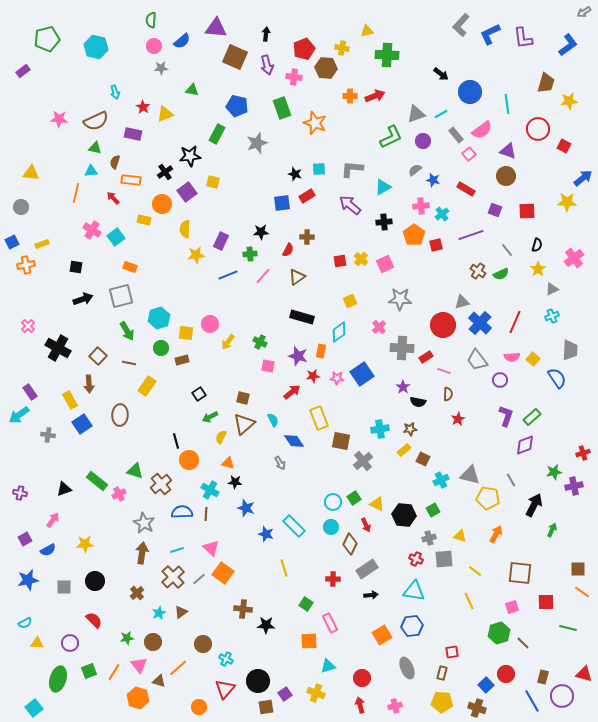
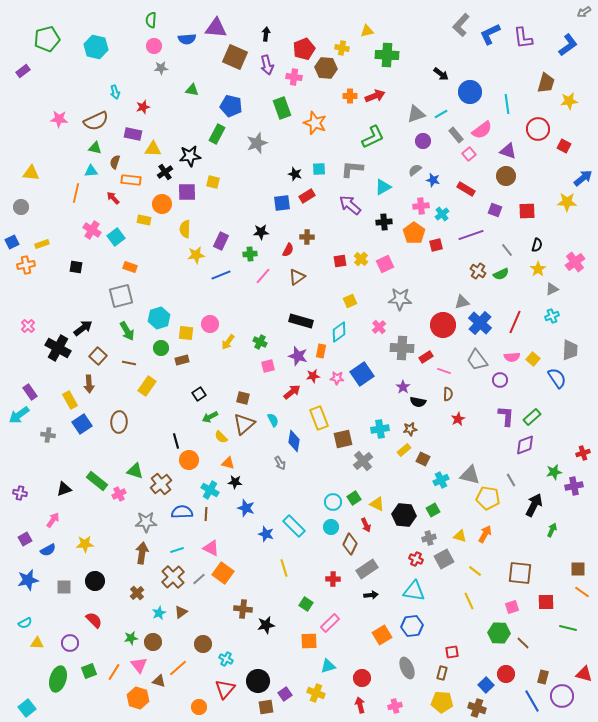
blue semicircle at (182, 41): moved 5 px right, 2 px up; rotated 36 degrees clockwise
blue pentagon at (237, 106): moved 6 px left
red star at (143, 107): rotated 24 degrees clockwise
yellow triangle at (165, 114): moved 12 px left, 35 px down; rotated 24 degrees clockwise
green L-shape at (391, 137): moved 18 px left
purple square at (187, 192): rotated 36 degrees clockwise
orange pentagon at (414, 235): moved 2 px up
pink cross at (574, 258): moved 1 px right, 4 px down
blue line at (228, 275): moved 7 px left
black arrow at (83, 299): moved 29 px down; rotated 18 degrees counterclockwise
black rectangle at (302, 317): moved 1 px left, 4 px down
pink square at (268, 366): rotated 24 degrees counterclockwise
brown ellipse at (120, 415): moved 1 px left, 7 px down
purple L-shape at (506, 416): rotated 15 degrees counterclockwise
yellow semicircle at (221, 437): rotated 72 degrees counterclockwise
blue diamond at (294, 441): rotated 45 degrees clockwise
brown square at (341, 441): moved 2 px right, 2 px up; rotated 24 degrees counterclockwise
gray star at (144, 523): moved 2 px right, 1 px up; rotated 30 degrees counterclockwise
orange arrow at (496, 534): moved 11 px left
pink triangle at (211, 548): rotated 18 degrees counterclockwise
gray square at (444, 559): rotated 24 degrees counterclockwise
pink rectangle at (330, 623): rotated 72 degrees clockwise
black star at (266, 625): rotated 12 degrees counterclockwise
green hexagon at (499, 633): rotated 20 degrees clockwise
green star at (127, 638): moved 4 px right
cyan square at (34, 708): moved 7 px left
